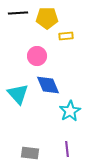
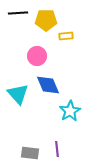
yellow pentagon: moved 1 px left, 2 px down
purple line: moved 10 px left
